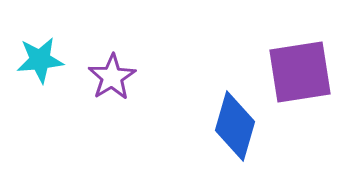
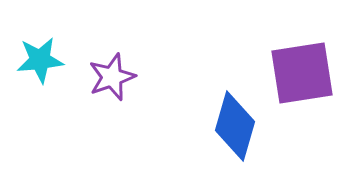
purple square: moved 2 px right, 1 px down
purple star: rotated 12 degrees clockwise
